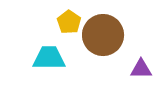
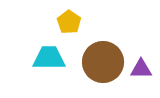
brown circle: moved 27 px down
